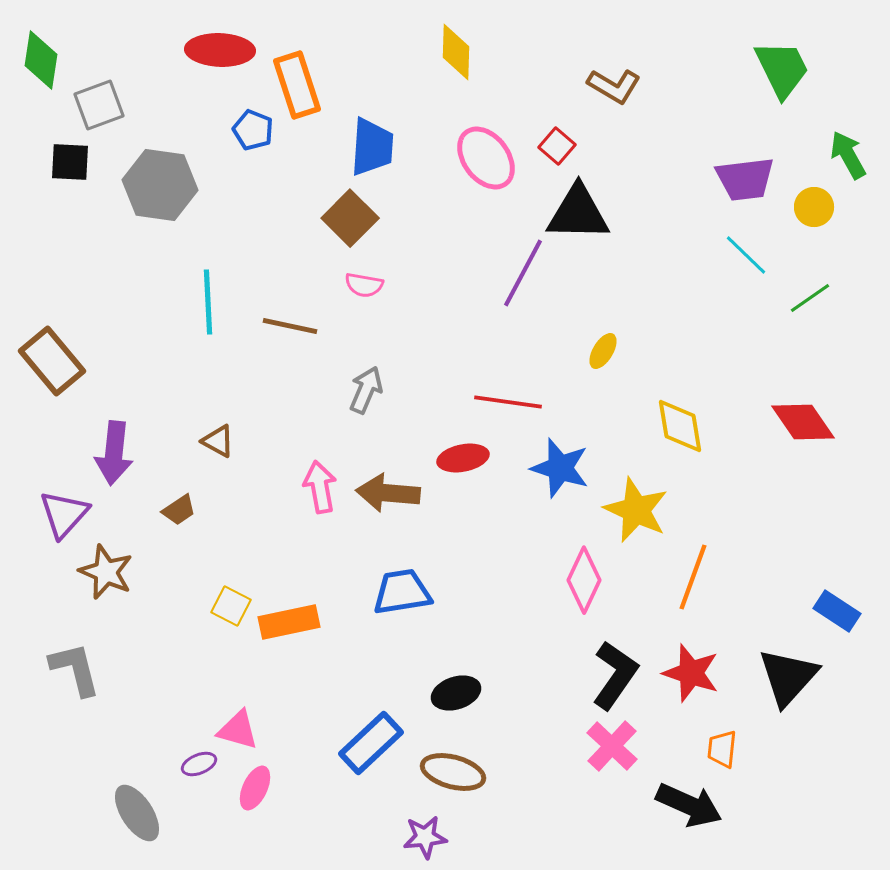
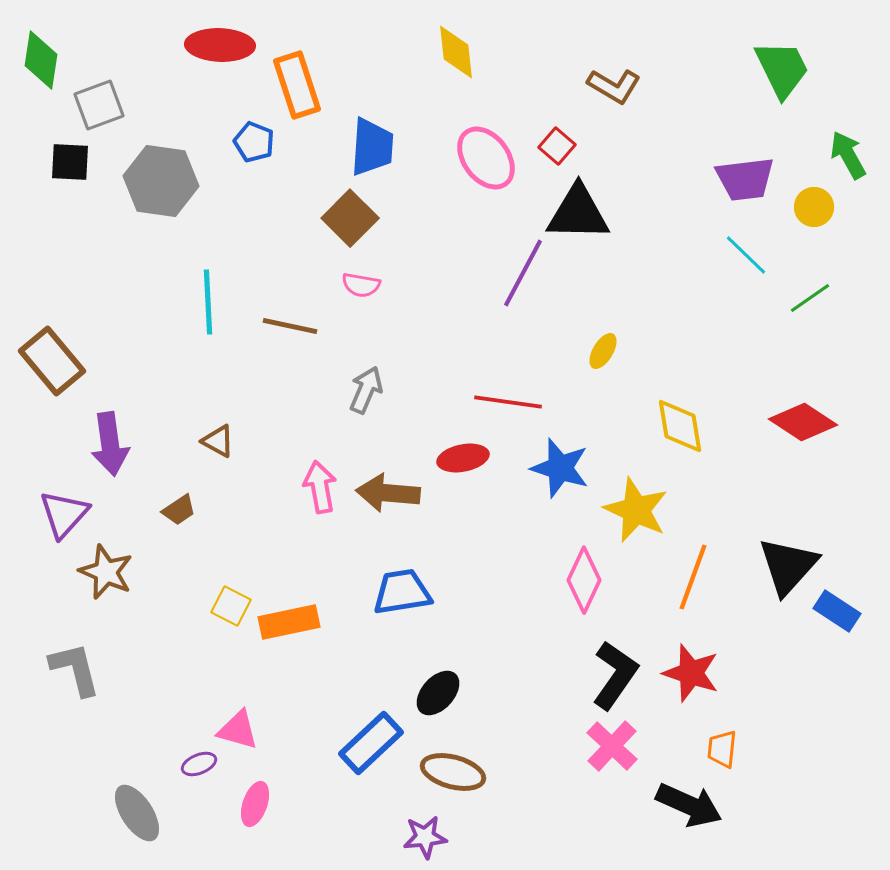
red ellipse at (220, 50): moved 5 px up
yellow diamond at (456, 52): rotated 8 degrees counterclockwise
blue pentagon at (253, 130): moved 1 px right, 12 px down
gray hexagon at (160, 185): moved 1 px right, 4 px up
pink semicircle at (364, 285): moved 3 px left
red diamond at (803, 422): rotated 22 degrees counterclockwise
purple arrow at (114, 453): moved 4 px left, 9 px up; rotated 14 degrees counterclockwise
black triangle at (788, 677): moved 111 px up
black ellipse at (456, 693): moved 18 px left; rotated 30 degrees counterclockwise
pink ellipse at (255, 788): moved 16 px down; rotated 6 degrees counterclockwise
